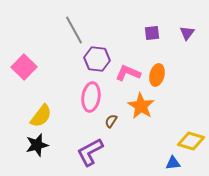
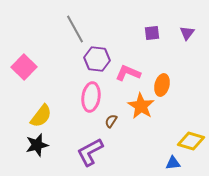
gray line: moved 1 px right, 1 px up
orange ellipse: moved 5 px right, 10 px down
